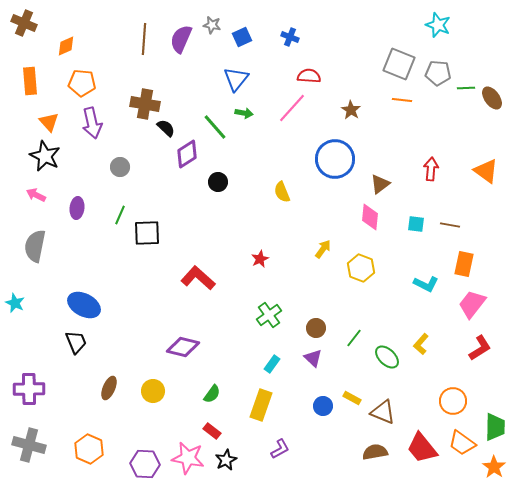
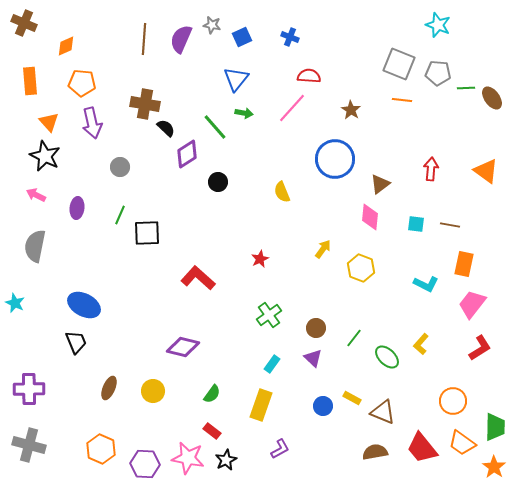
orange hexagon at (89, 449): moved 12 px right
